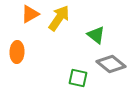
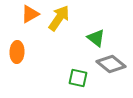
green triangle: moved 3 px down
